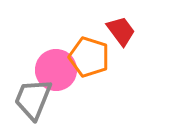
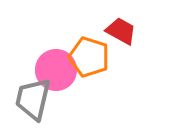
red trapezoid: rotated 24 degrees counterclockwise
gray trapezoid: rotated 9 degrees counterclockwise
